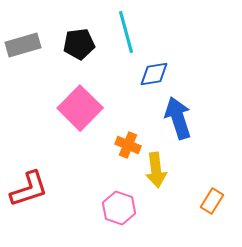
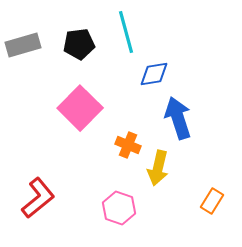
yellow arrow: moved 2 px right, 2 px up; rotated 20 degrees clockwise
red L-shape: moved 9 px right, 9 px down; rotated 21 degrees counterclockwise
